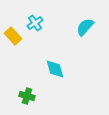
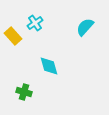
cyan diamond: moved 6 px left, 3 px up
green cross: moved 3 px left, 4 px up
